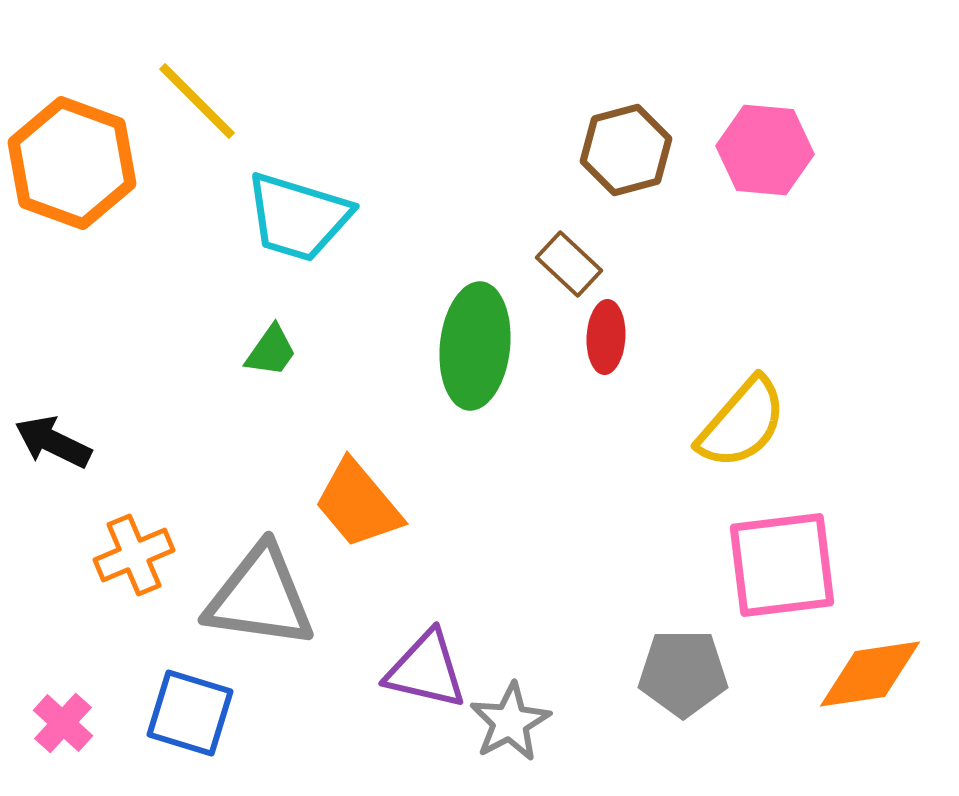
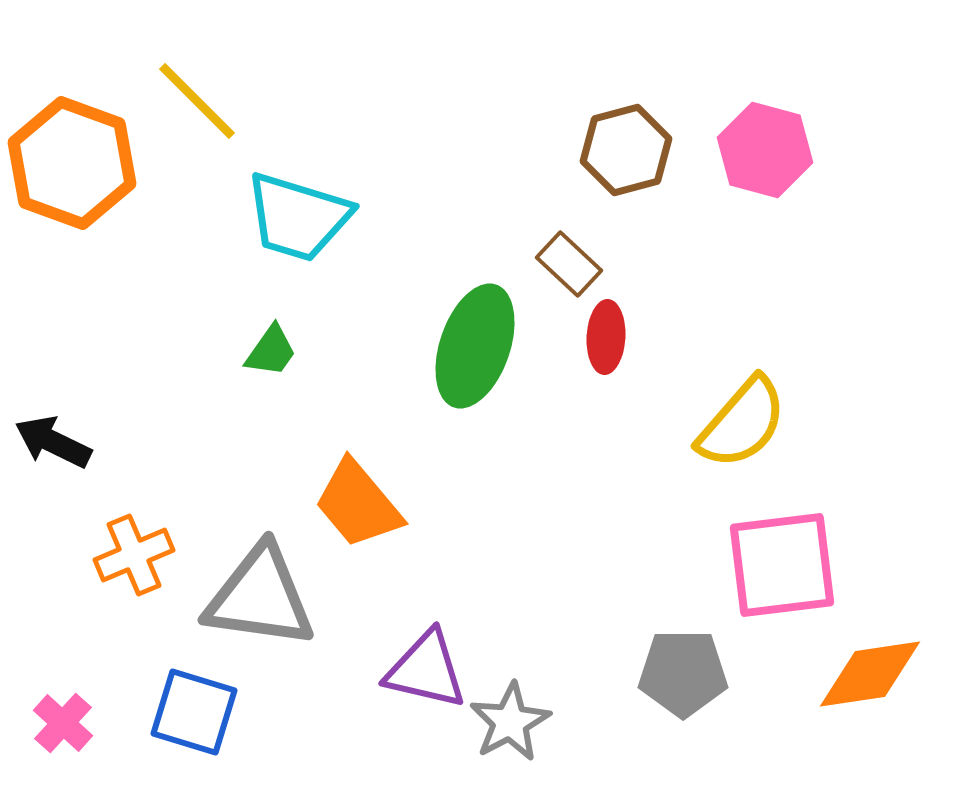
pink hexagon: rotated 10 degrees clockwise
green ellipse: rotated 13 degrees clockwise
blue square: moved 4 px right, 1 px up
